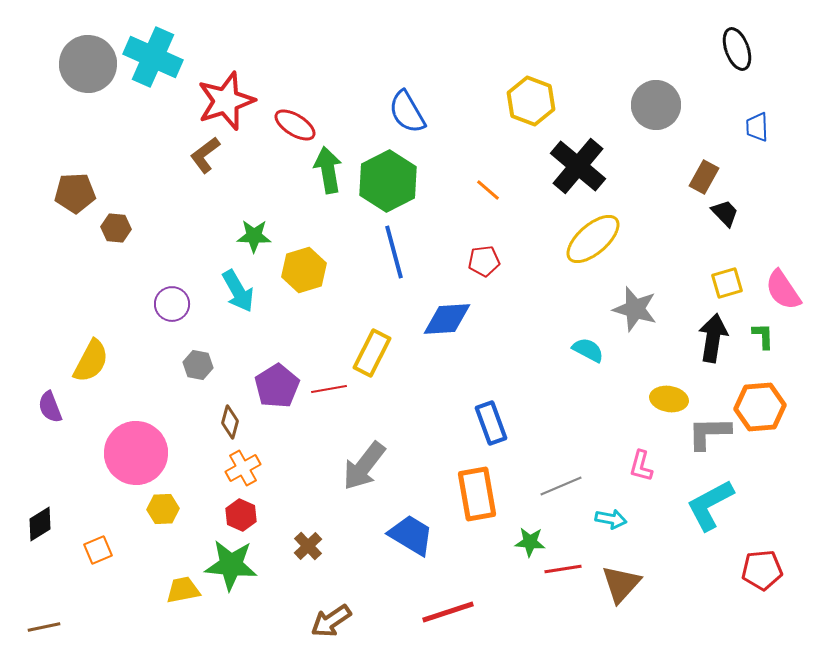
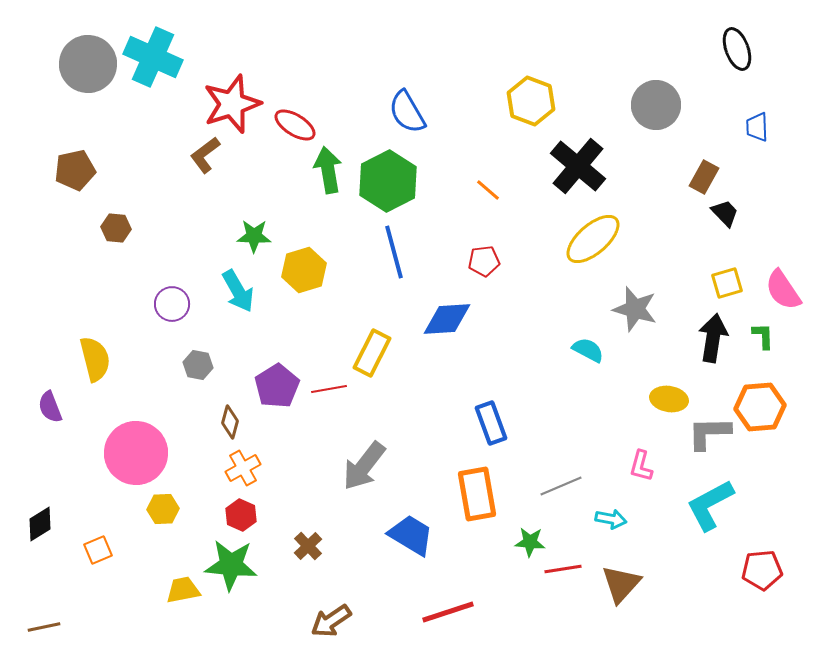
red star at (226, 101): moved 6 px right, 3 px down
brown pentagon at (75, 193): moved 23 px up; rotated 9 degrees counterclockwise
yellow semicircle at (91, 361): moved 4 px right, 2 px up; rotated 42 degrees counterclockwise
